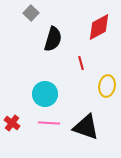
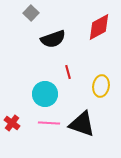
black semicircle: rotated 55 degrees clockwise
red line: moved 13 px left, 9 px down
yellow ellipse: moved 6 px left
black triangle: moved 4 px left, 3 px up
